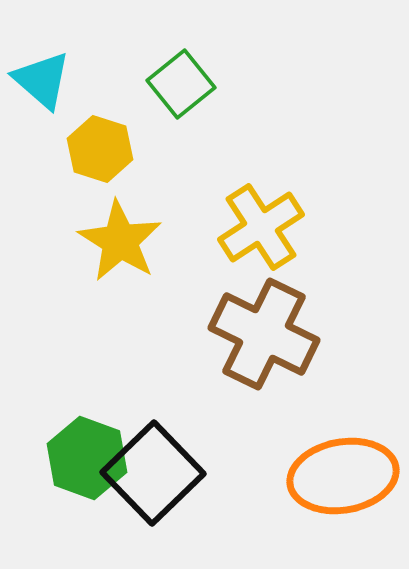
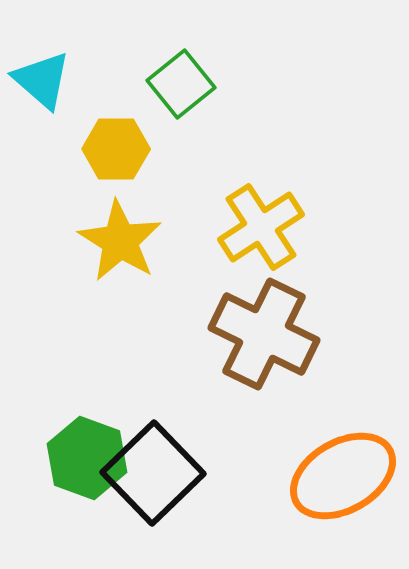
yellow hexagon: moved 16 px right; rotated 18 degrees counterclockwise
orange ellipse: rotated 20 degrees counterclockwise
